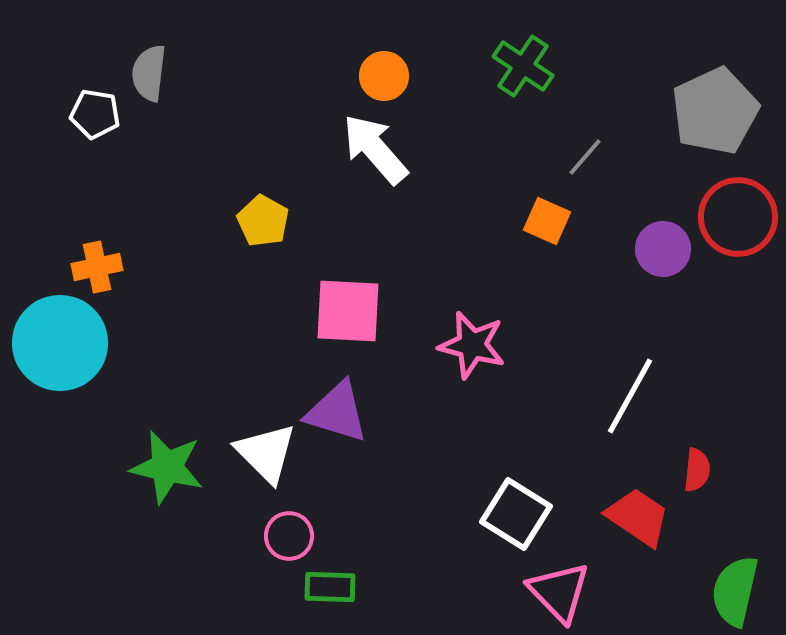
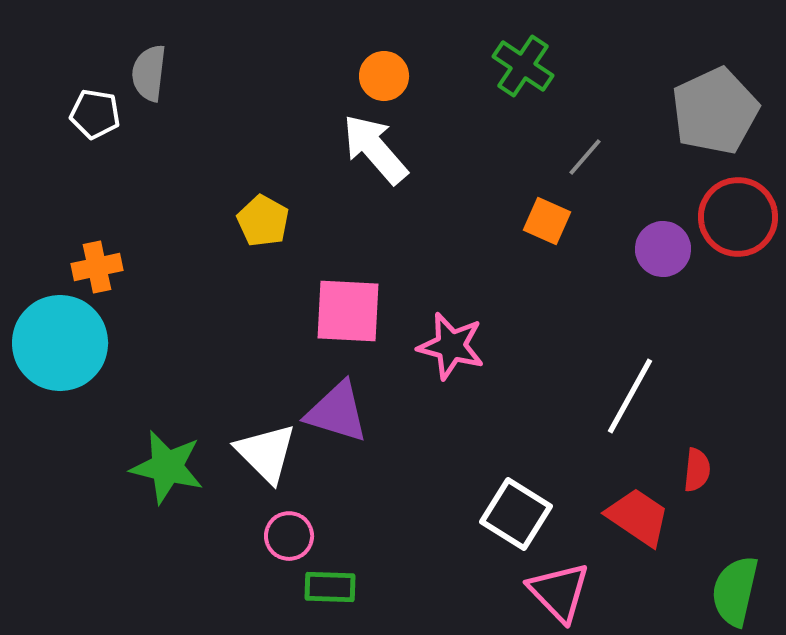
pink star: moved 21 px left, 1 px down
